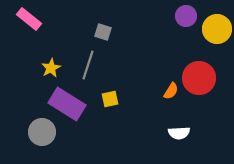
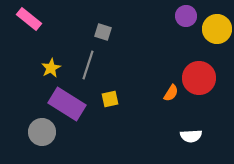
orange semicircle: moved 2 px down
white semicircle: moved 12 px right, 3 px down
